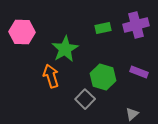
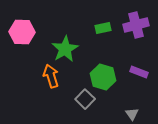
gray triangle: rotated 24 degrees counterclockwise
